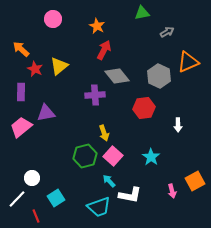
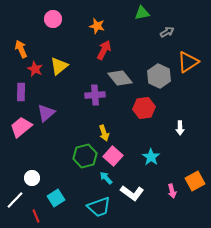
orange star: rotated 14 degrees counterclockwise
orange arrow: rotated 24 degrees clockwise
orange triangle: rotated 10 degrees counterclockwise
gray diamond: moved 3 px right, 2 px down
purple triangle: rotated 30 degrees counterclockwise
white arrow: moved 2 px right, 3 px down
cyan arrow: moved 3 px left, 3 px up
white L-shape: moved 2 px right, 2 px up; rotated 25 degrees clockwise
white line: moved 2 px left, 1 px down
